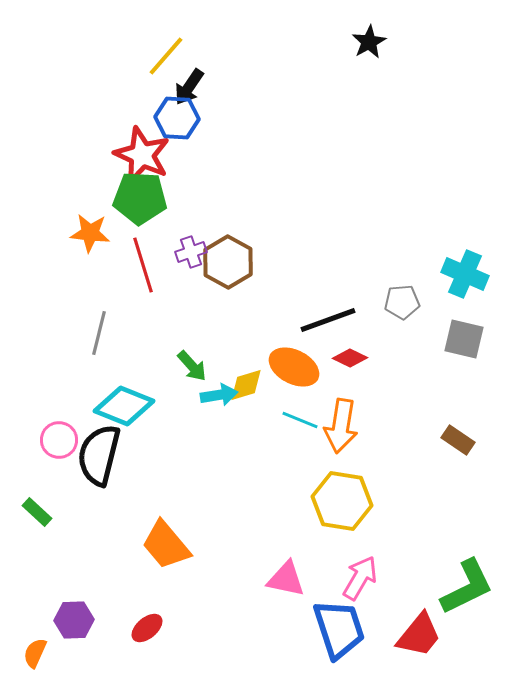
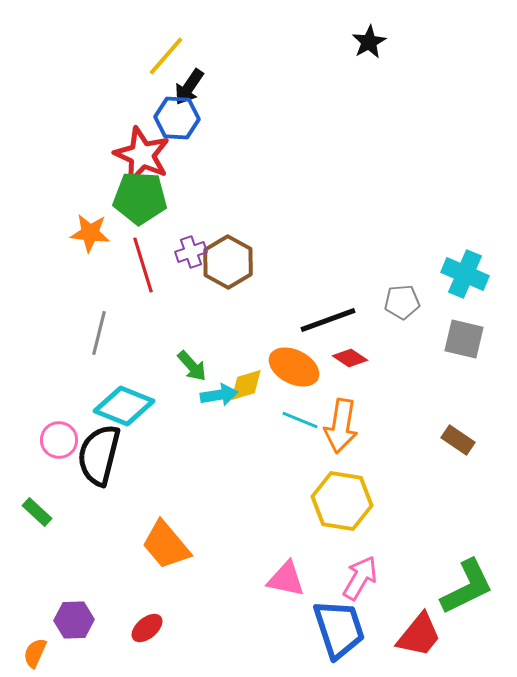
red diamond: rotated 8 degrees clockwise
